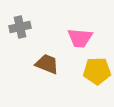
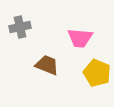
brown trapezoid: moved 1 px down
yellow pentagon: moved 2 px down; rotated 24 degrees clockwise
